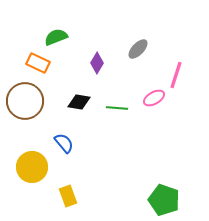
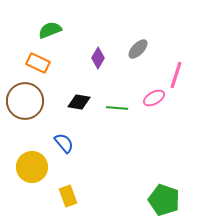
green semicircle: moved 6 px left, 7 px up
purple diamond: moved 1 px right, 5 px up
